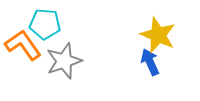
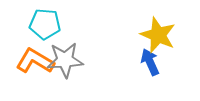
orange L-shape: moved 12 px right, 16 px down; rotated 24 degrees counterclockwise
gray star: moved 1 px right, 1 px up; rotated 15 degrees clockwise
